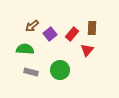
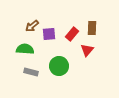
purple square: moved 1 px left; rotated 32 degrees clockwise
green circle: moved 1 px left, 4 px up
